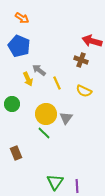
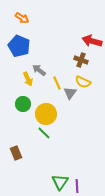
yellow semicircle: moved 1 px left, 9 px up
green circle: moved 11 px right
gray triangle: moved 4 px right, 25 px up
green triangle: moved 5 px right
